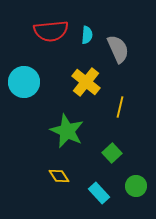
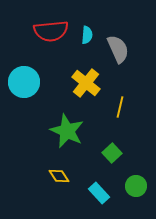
yellow cross: moved 1 px down
